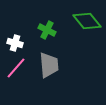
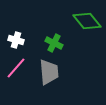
green cross: moved 7 px right, 13 px down
white cross: moved 1 px right, 3 px up
gray trapezoid: moved 7 px down
